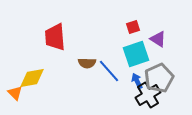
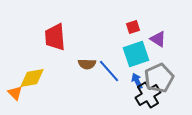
brown semicircle: moved 1 px down
